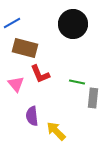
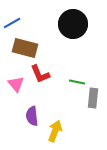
yellow arrow: moved 1 px left; rotated 65 degrees clockwise
